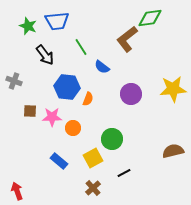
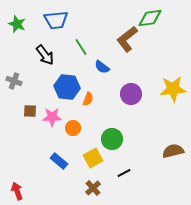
blue trapezoid: moved 1 px left, 1 px up
green star: moved 11 px left, 2 px up
